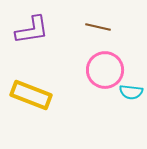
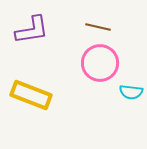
pink circle: moved 5 px left, 7 px up
